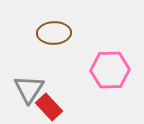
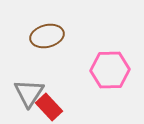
brown ellipse: moved 7 px left, 3 px down; rotated 12 degrees counterclockwise
gray triangle: moved 4 px down
